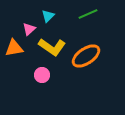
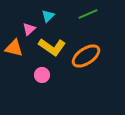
orange triangle: rotated 24 degrees clockwise
